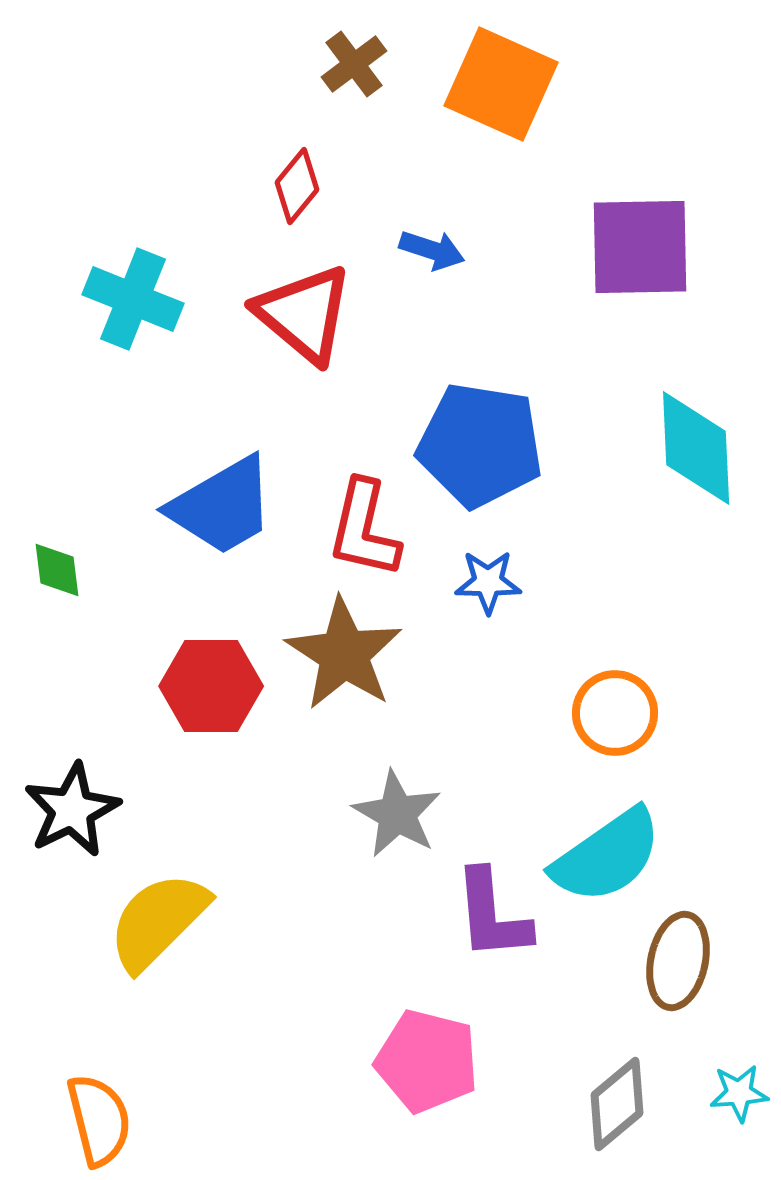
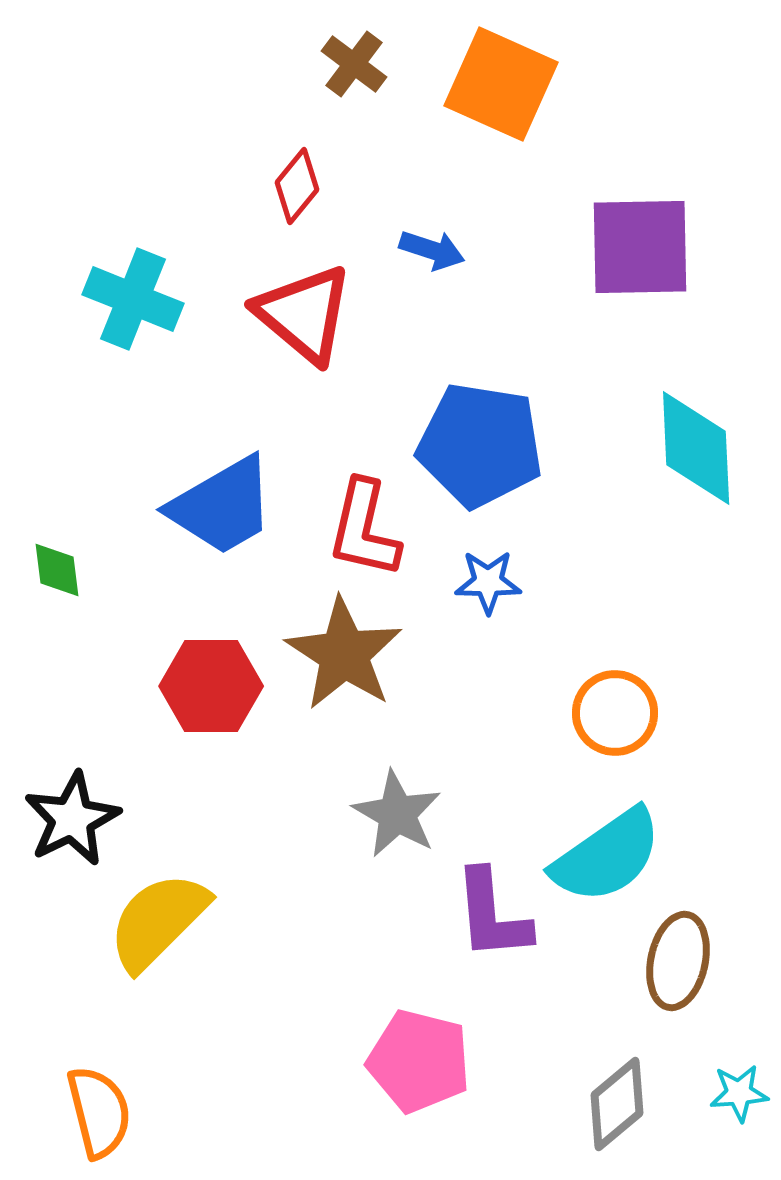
brown cross: rotated 16 degrees counterclockwise
black star: moved 9 px down
pink pentagon: moved 8 px left
orange semicircle: moved 8 px up
